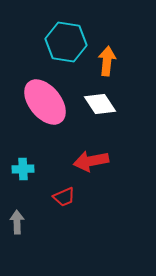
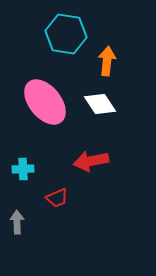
cyan hexagon: moved 8 px up
red trapezoid: moved 7 px left, 1 px down
